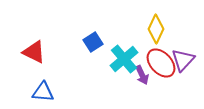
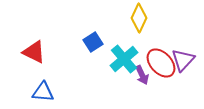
yellow diamond: moved 17 px left, 11 px up
